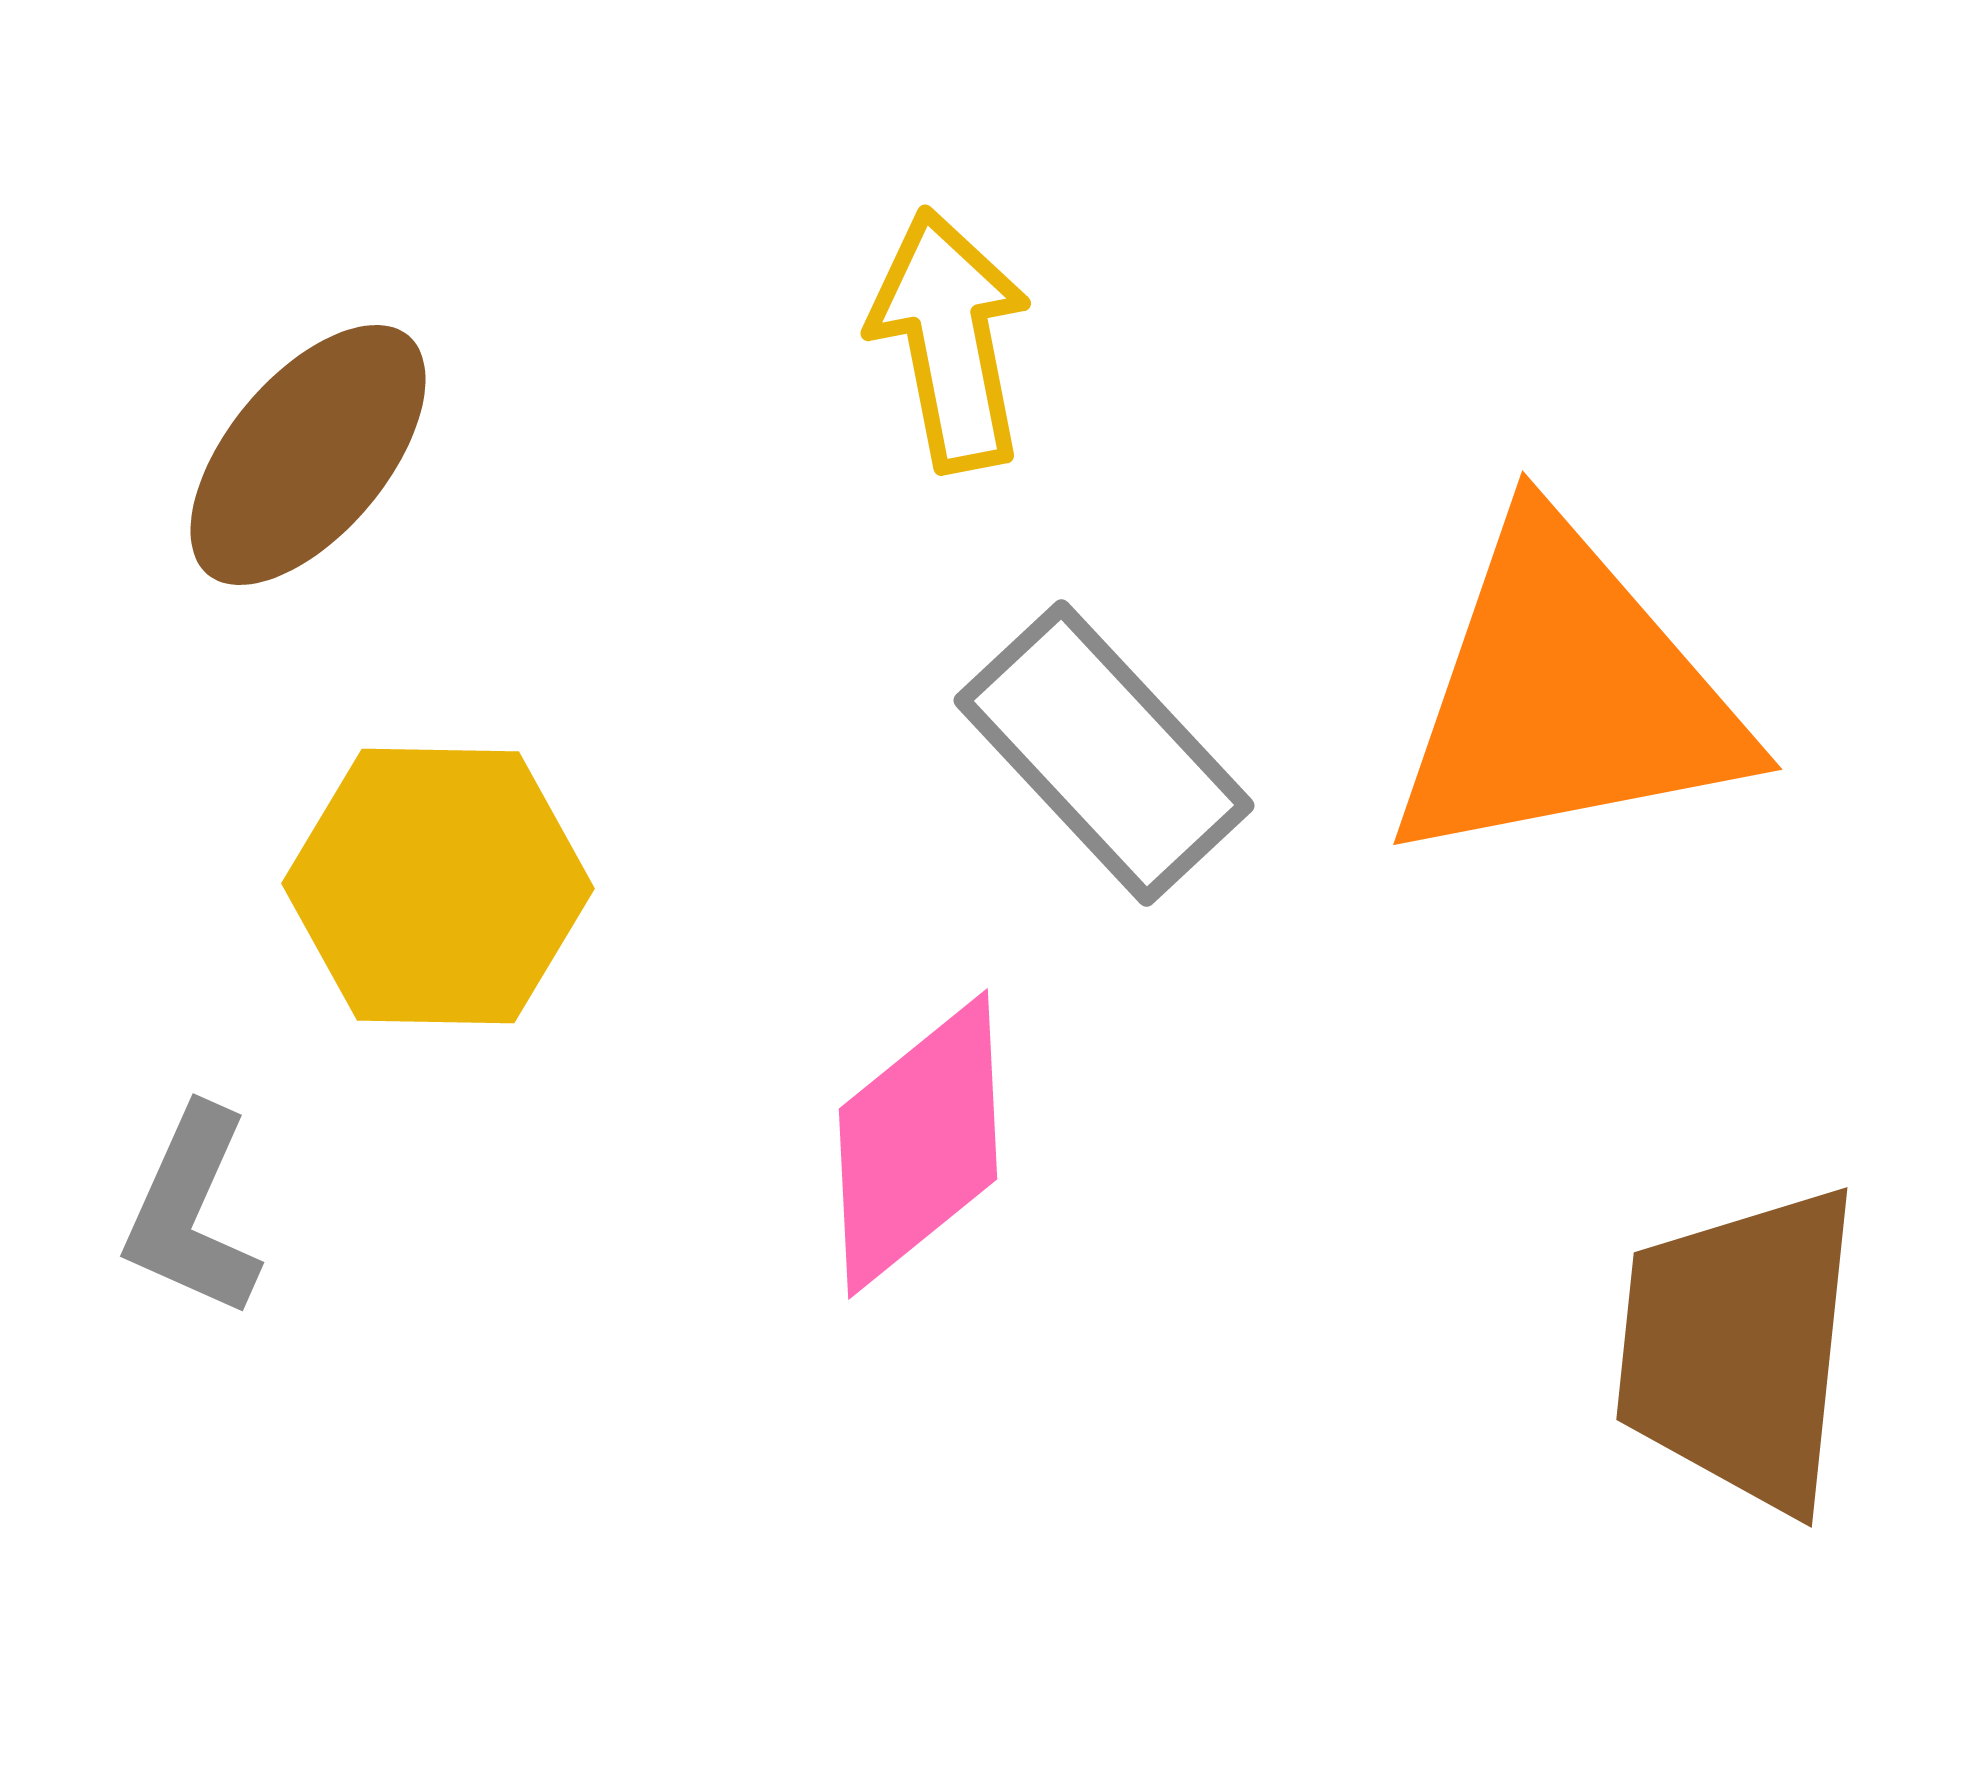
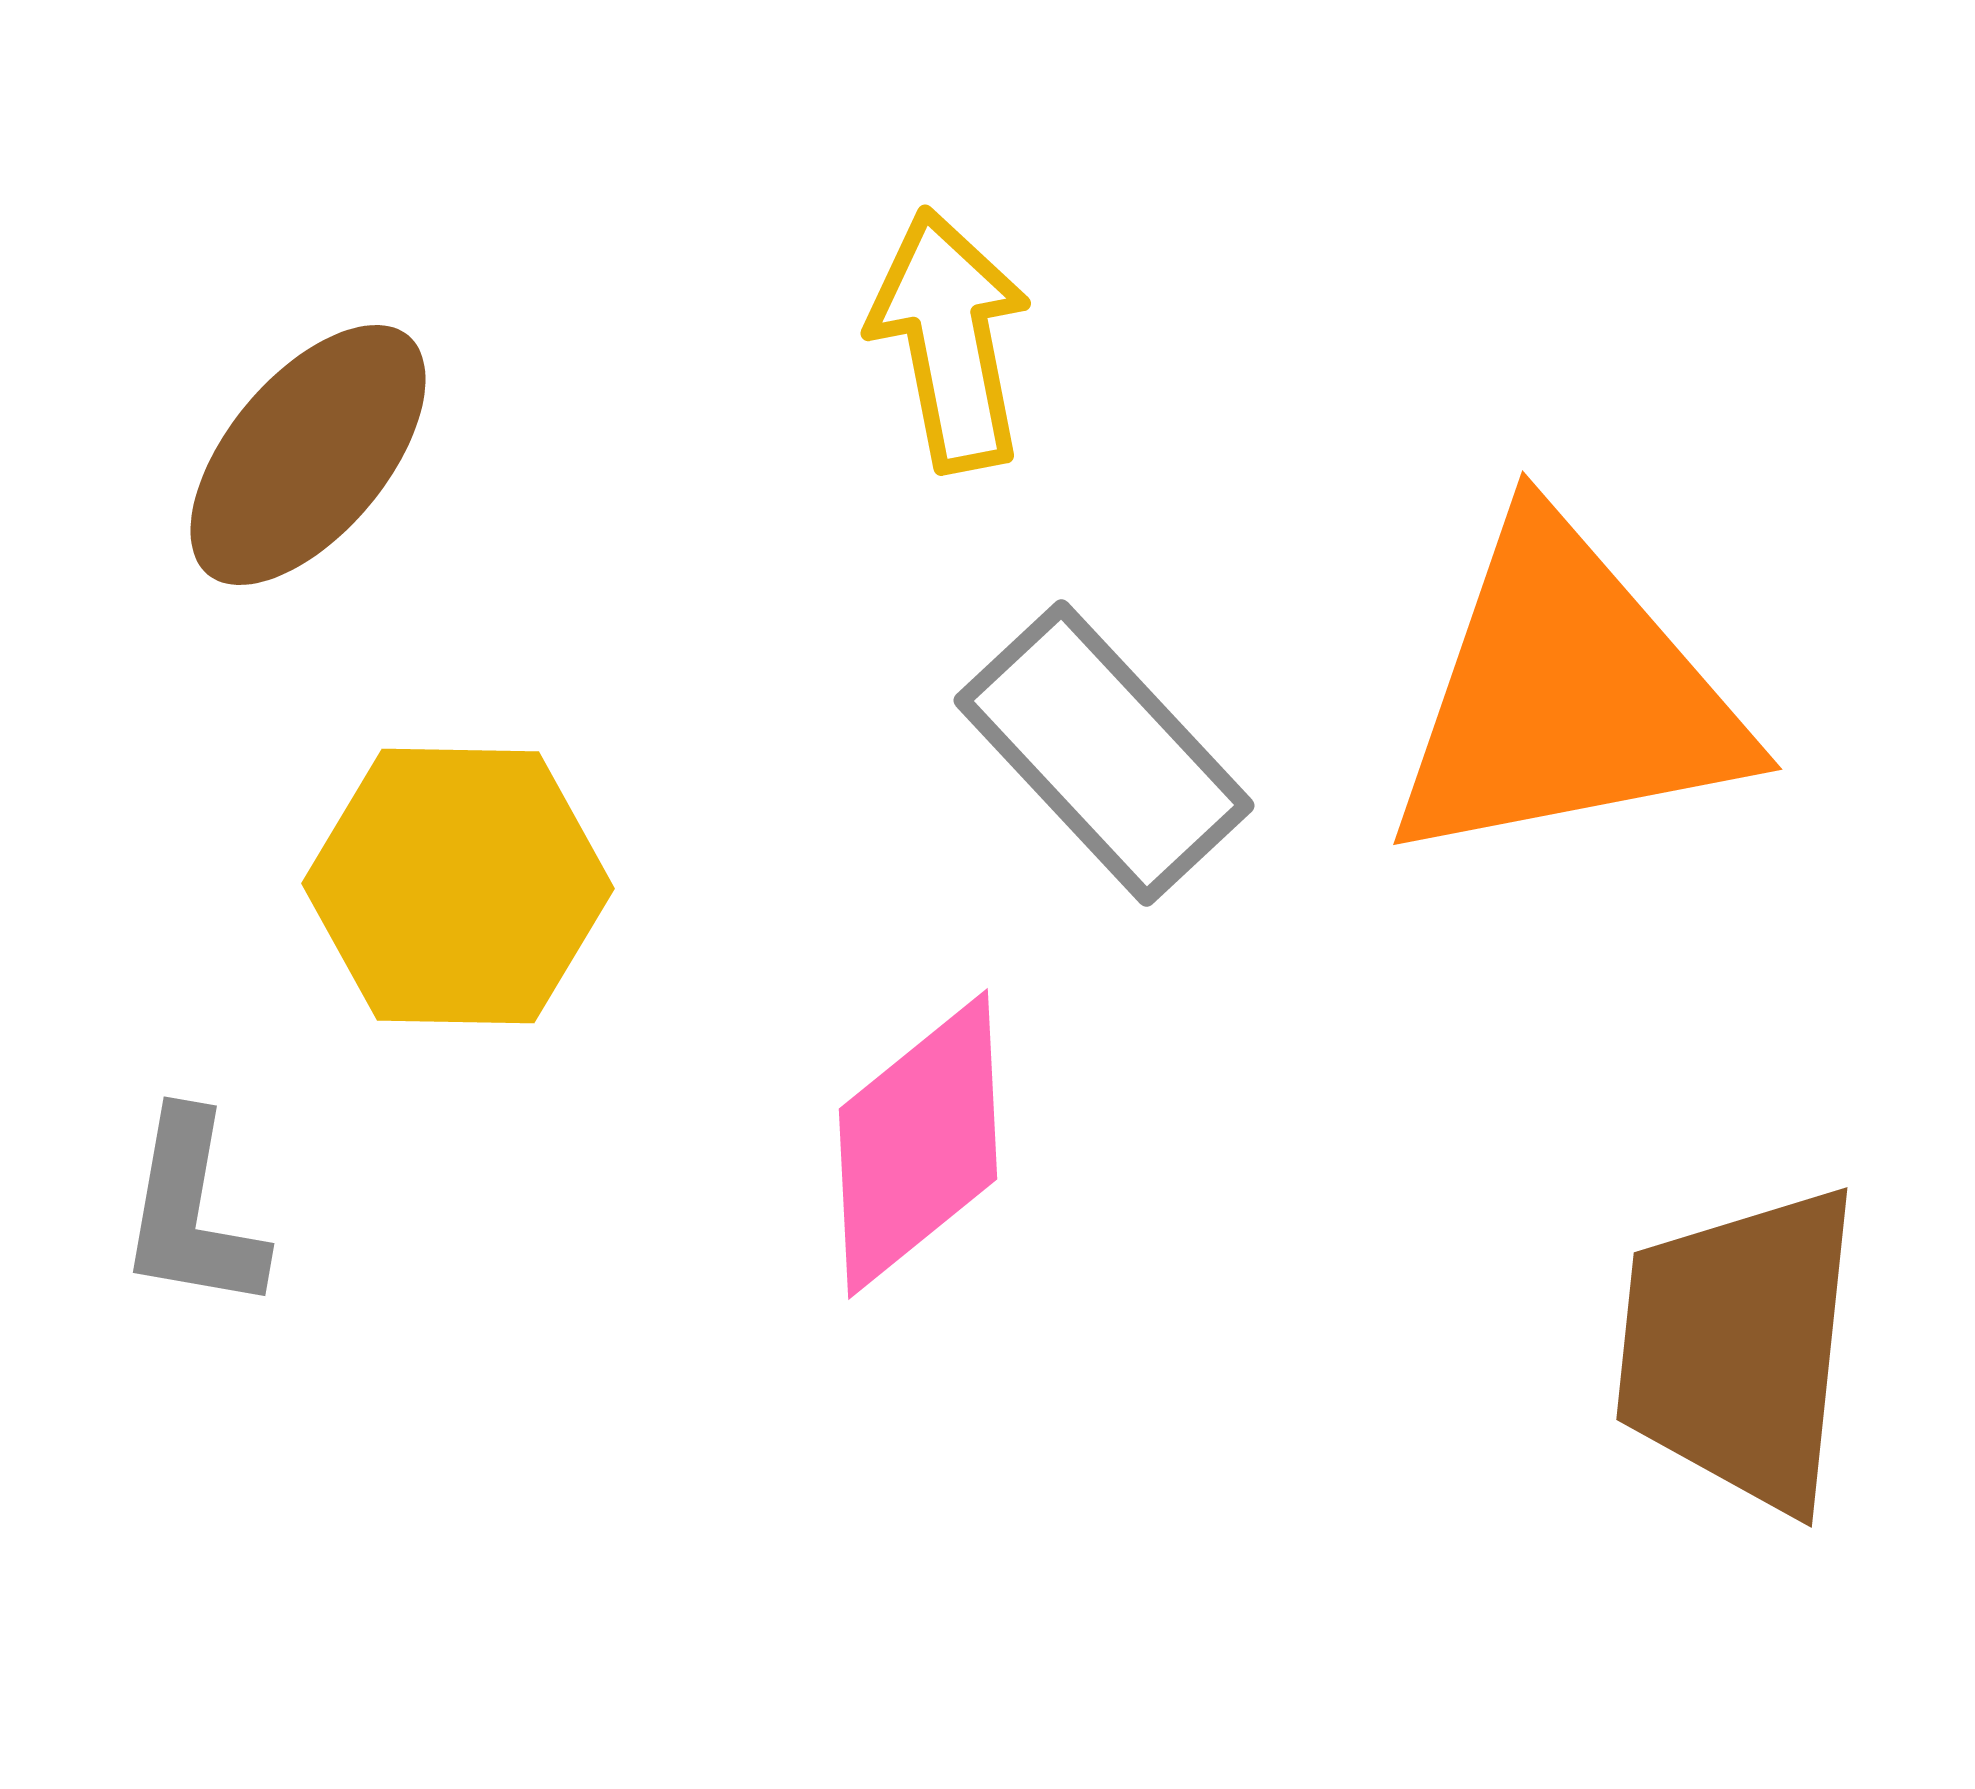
yellow hexagon: moved 20 px right
gray L-shape: rotated 14 degrees counterclockwise
